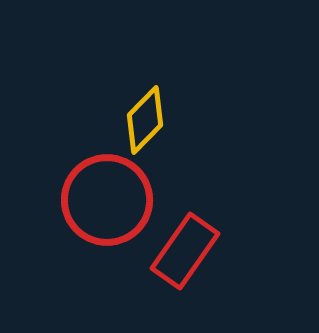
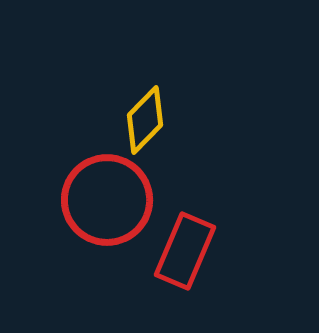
red rectangle: rotated 12 degrees counterclockwise
